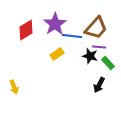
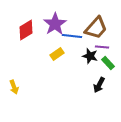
purple line: moved 3 px right
